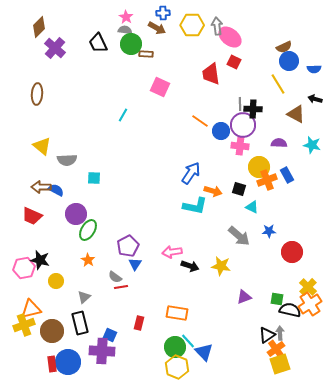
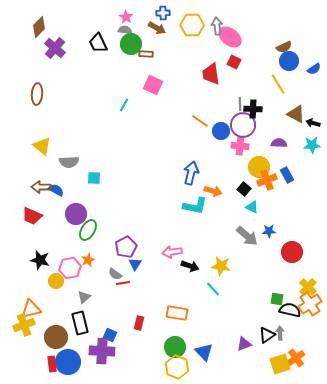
blue semicircle at (314, 69): rotated 32 degrees counterclockwise
pink square at (160, 87): moved 7 px left, 2 px up
black arrow at (315, 99): moved 2 px left, 24 px down
cyan line at (123, 115): moved 1 px right, 10 px up
cyan star at (312, 145): rotated 18 degrees counterclockwise
gray semicircle at (67, 160): moved 2 px right, 2 px down
blue arrow at (191, 173): rotated 20 degrees counterclockwise
black square at (239, 189): moved 5 px right; rotated 24 degrees clockwise
gray arrow at (239, 236): moved 8 px right
purple pentagon at (128, 246): moved 2 px left, 1 px down
orange star at (88, 260): rotated 16 degrees clockwise
pink hexagon at (24, 268): moved 46 px right
gray semicircle at (115, 277): moved 3 px up
red line at (121, 287): moved 2 px right, 4 px up
purple triangle at (244, 297): moved 47 px down
brown circle at (52, 331): moved 4 px right, 6 px down
cyan line at (188, 341): moved 25 px right, 52 px up
orange cross at (276, 349): moved 20 px right, 9 px down
